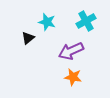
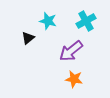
cyan star: moved 1 px right, 1 px up
purple arrow: rotated 15 degrees counterclockwise
orange star: moved 1 px right, 2 px down
